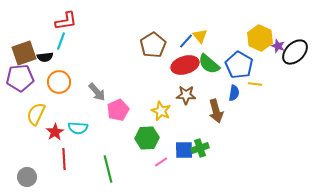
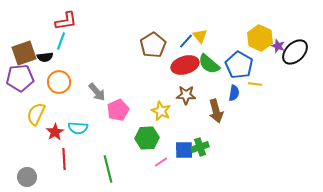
green cross: moved 1 px up
